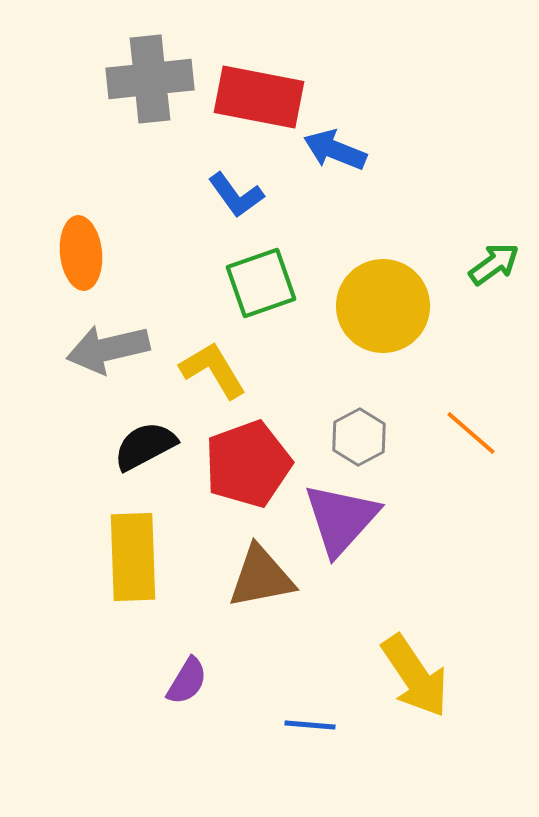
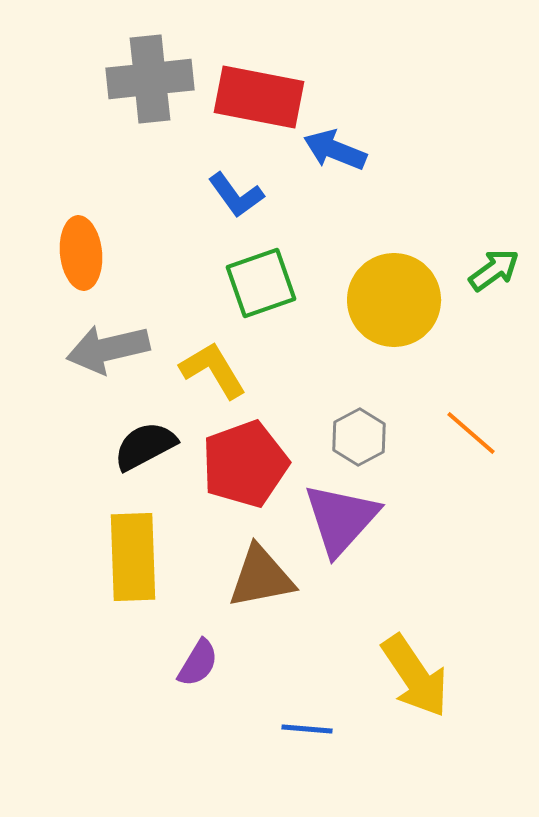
green arrow: moved 6 px down
yellow circle: moved 11 px right, 6 px up
red pentagon: moved 3 px left
purple semicircle: moved 11 px right, 18 px up
blue line: moved 3 px left, 4 px down
